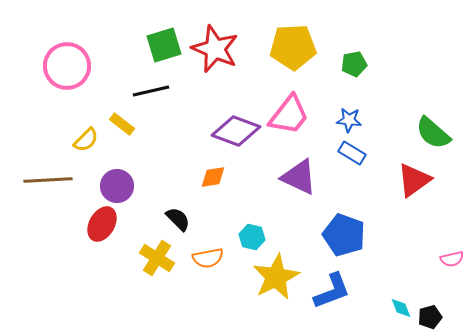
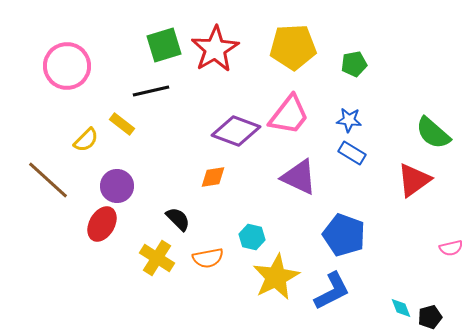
red star: rotated 18 degrees clockwise
brown line: rotated 45 degrees clockwise
pink semicircle: moved 1 px left, 11 px up
blue L-shape: rotated 6 degrees counterclockwise
